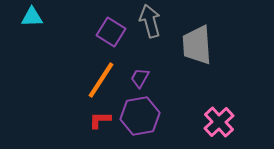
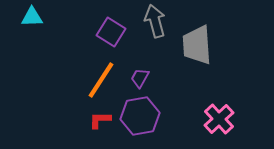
gray arrow: moved 5 px right
pink cross: moved 3 px up
